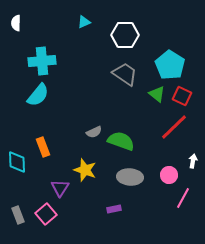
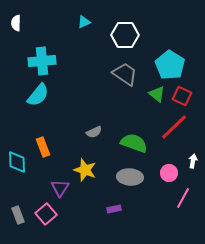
green semicircle: moved 13 px right, 2 px down
pink circle: moved 2 px up
